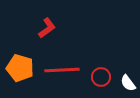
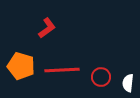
orange pentagon: moved 1 px right, 2 px up
white semicircle: rotated 42 degrees clockwise
